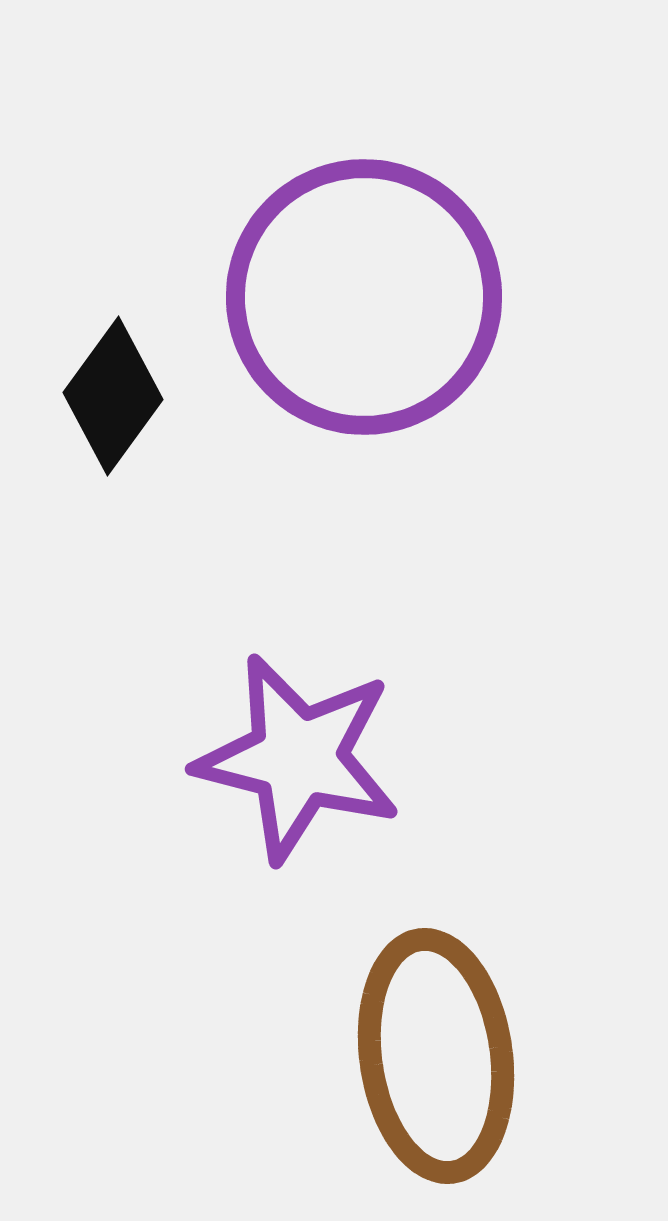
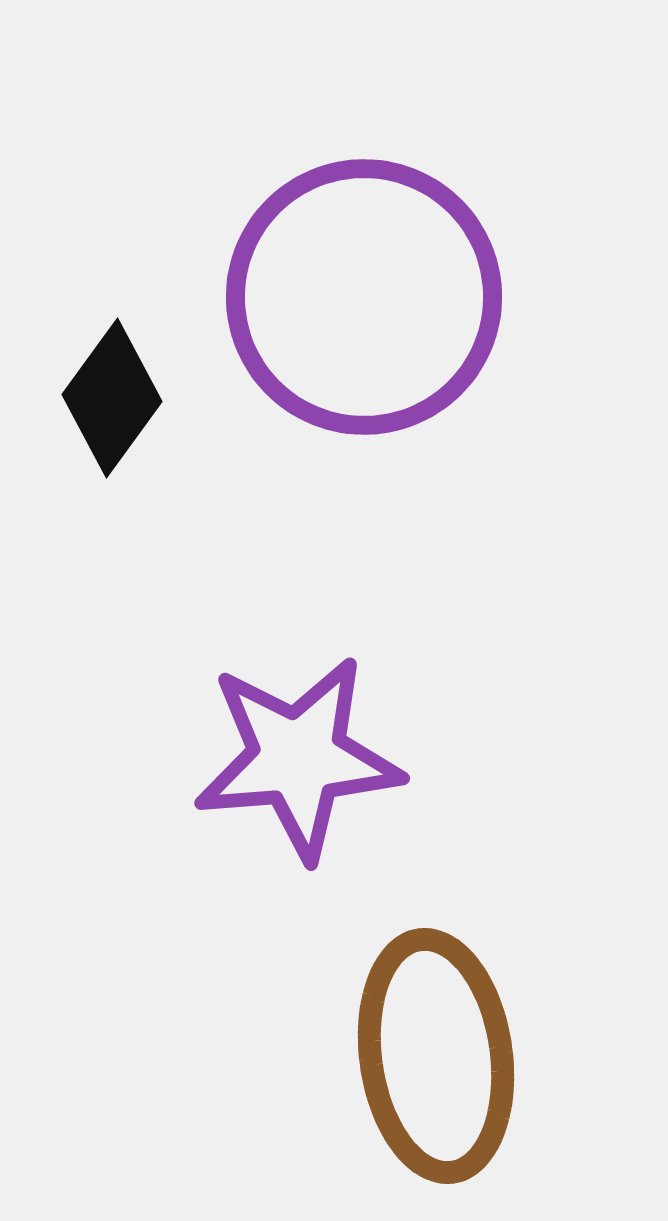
black diamond: moved 1 px left, 2 px down
purple star: rotated 19 degrees counterclockwise
